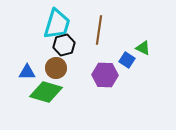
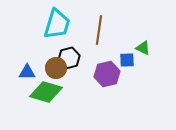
black hexagon: moved 5 px right, 13 px down
blue square: rotated 35 degrees counterclockwise
purple hexagon: moved 2 px right, 1 px up; rotated 15 degrees counterclockwise
